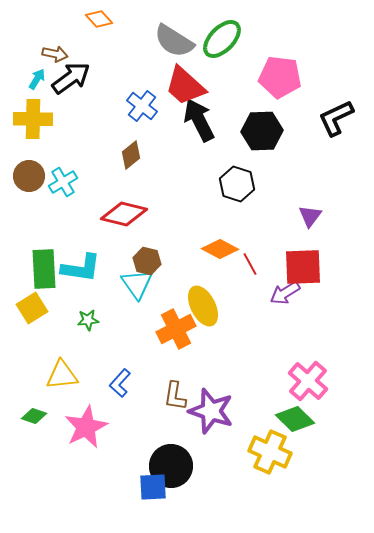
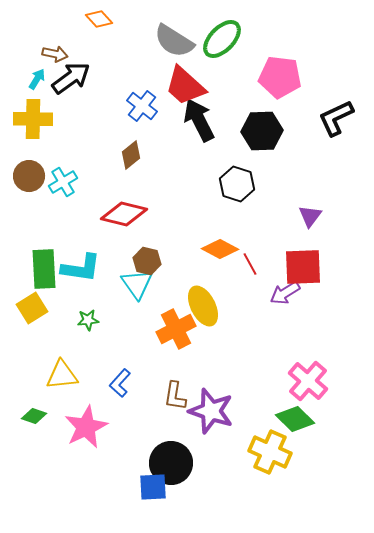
black circle at (171, 466): moved 3 px up
